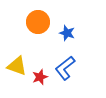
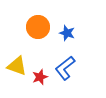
orange circle: moved 5 px down
